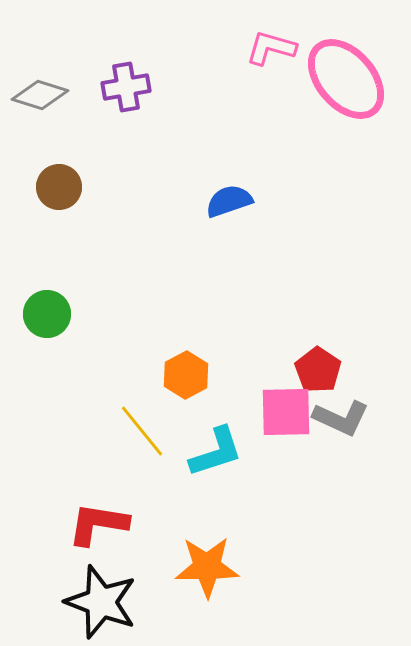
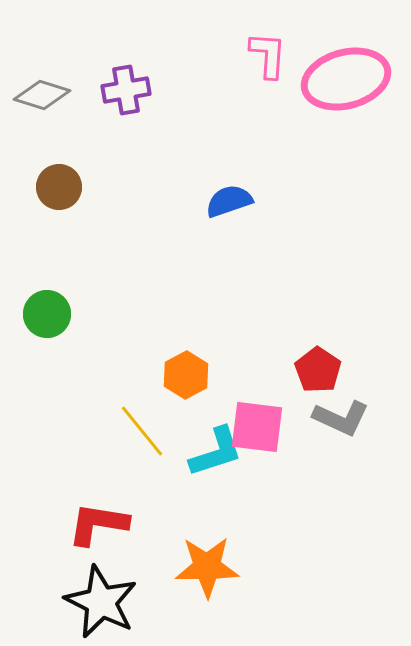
pink L-shape: moved 3 px left, 7 px down; rotated 78 degrees clockwise
pink ellipse: rotated 64 degrees counterclockwise
purple cross: moved 3 px down
gray diamond: moved 2 px right
pink square: moved 29 px left, 15 px down; rotated 8 degrees clockwise
black star: rotated 6 degrees clockwise
